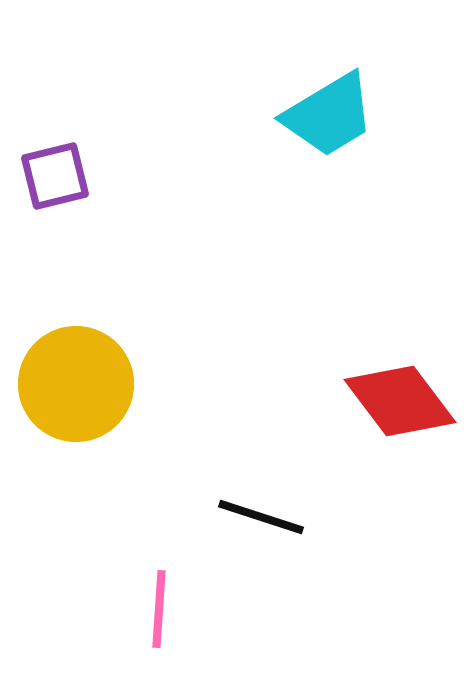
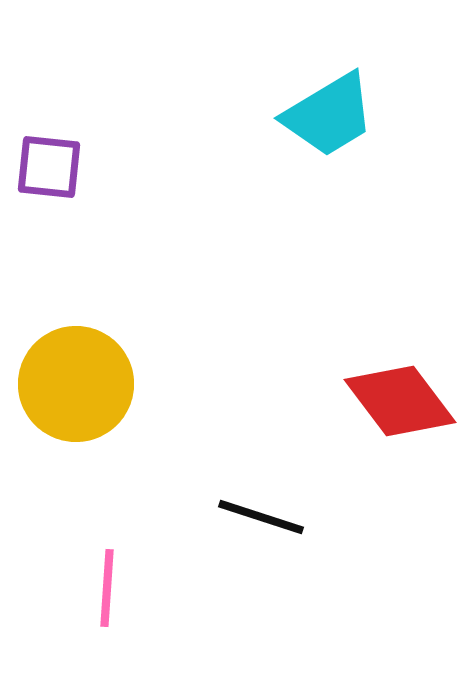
purple square: moved 6 px left, 9 px up; rotated 20 degrees clockwise
pink line: moved 52 px left, 21 px up
